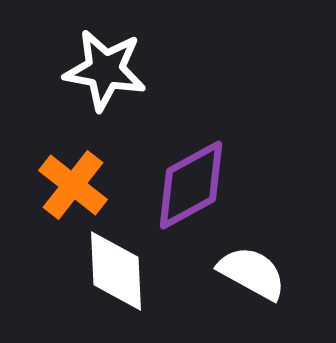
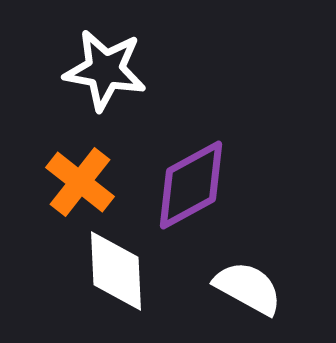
orange cross: moved 7 px right, 3 px up
white semicircle: moved 4 px left, 15 px down
